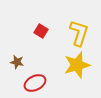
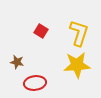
yellow star: rotated 12 degrees clockwise
red ellipse: rotated 20 degrees clockwise
